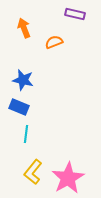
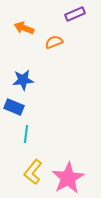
purple rectangle: rotated 36 degrees counterclockwise
orange arrow: rotated 48 degrees counterclockwise
blue star: rotated 20 degrees counterclockwise
blue rectangle: moved 5 px left
